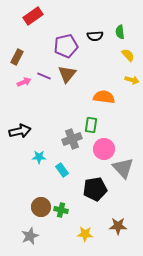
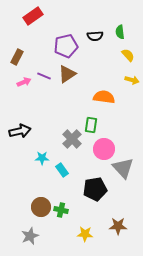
brown triangle: rotated 18 degrees clockwise
gray cross: rotated 24 degrees counterclockwise
cyan star: moved 3 px right, 1 px down
